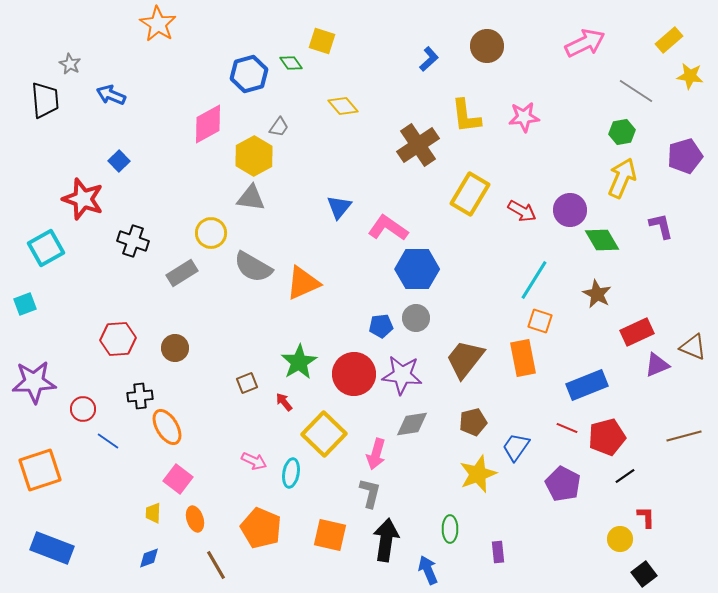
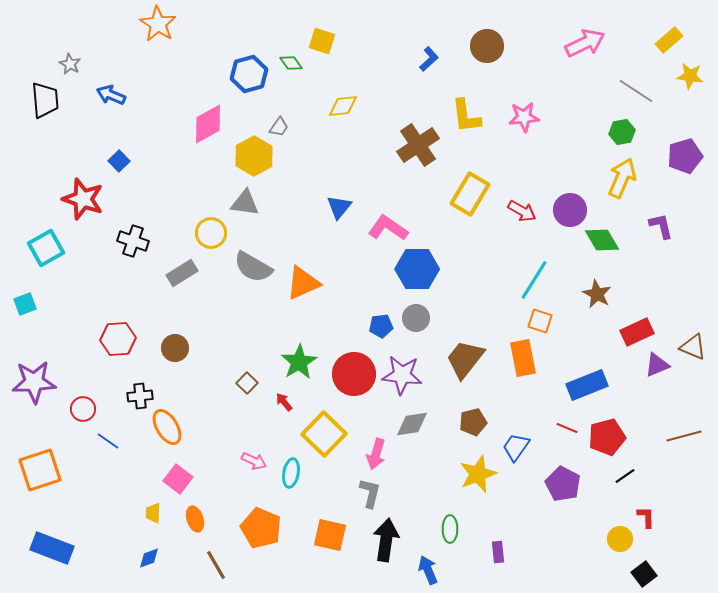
yellow diamond at (343, 106): rotated 56 degrees counterclockwise
gray triangle at (251, 198): moved 6 px left, 5 px down
brown square at (247, 383): rotated 25 degrees counterclockwise
